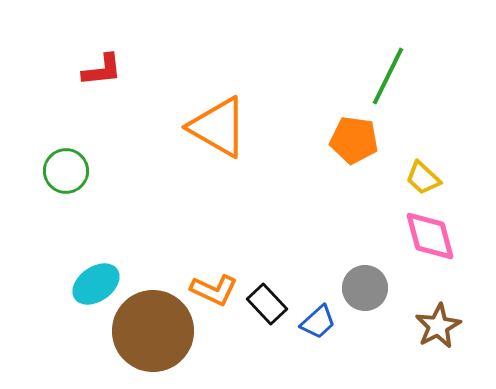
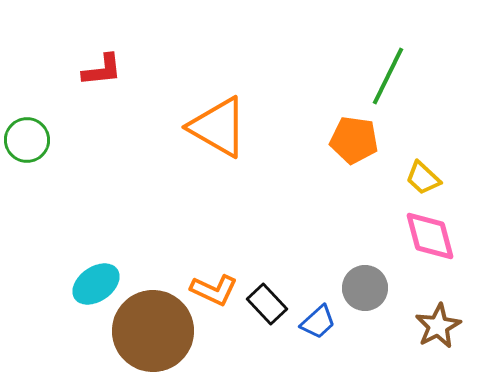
green circle: moved 39 px left, 31 px up
